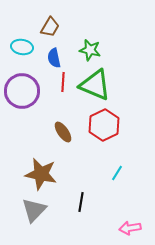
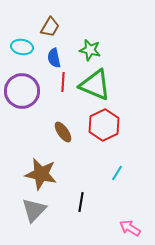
pink arrow: rotated 40 degrees clockwise
